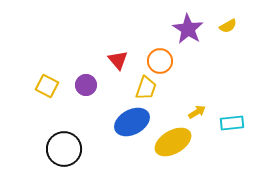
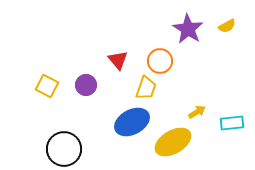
yellow semicircle: moved 1 px left
